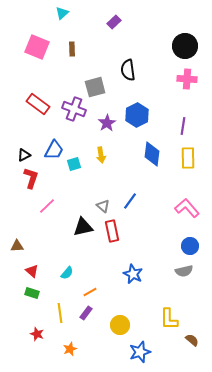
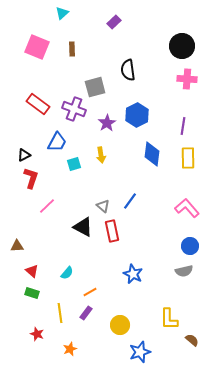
black circle at (185, 46): moved 3 px left
blue trapezoid at (54, 150): moved 3 px right, 8 px up
black triangle at (83, 227): rotated 40 degrees clockwise
